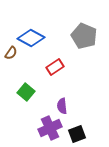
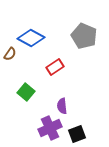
brown semicircle: moved 1 px left, 1 px down
